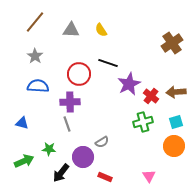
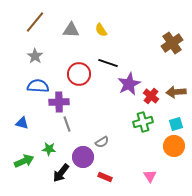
purple cross: moved 11 px left
cyan square: moved 2 px down
pink triangle: moved 1 px right
